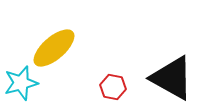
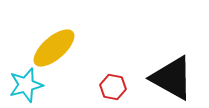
cyan star: moved 5 px right, 2 px down
